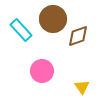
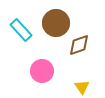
brown circle: moved 3 px right, 4 px down
brown diamond: moved 1 px right, 9 px down
